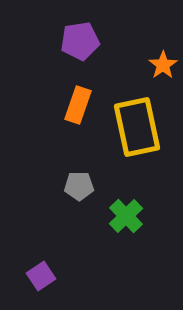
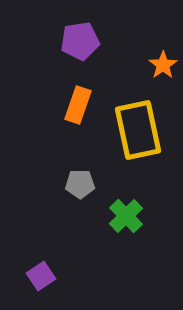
yellow rectangle: moved 1 px right, 3 px down
gray pentagon: moved 1 px right, 2 px up
